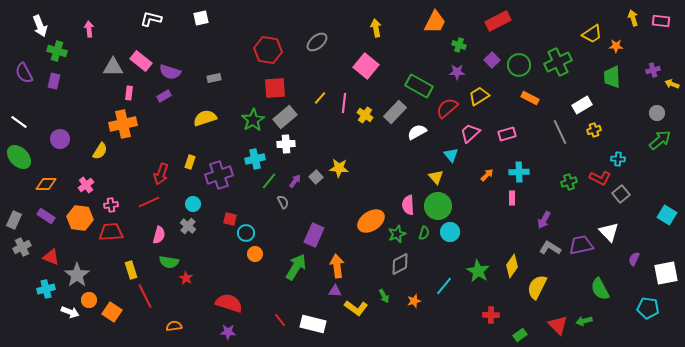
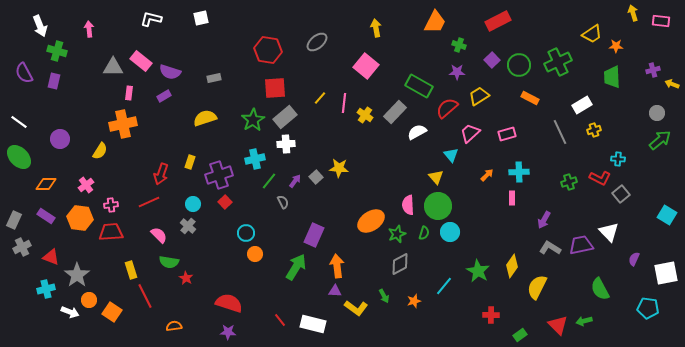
yellow arrow at (633, 18): moved 5 px up
red square at (230, 219): moved 5 px left, 17 px up; rotated 32 degrees clockwise
pink semicircle at (159, 235): rotated 60 degrees counterclockwise
